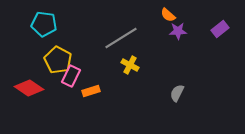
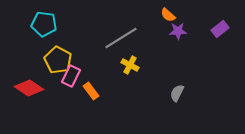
orange rectangle: rotated 72 degrees clockwise
